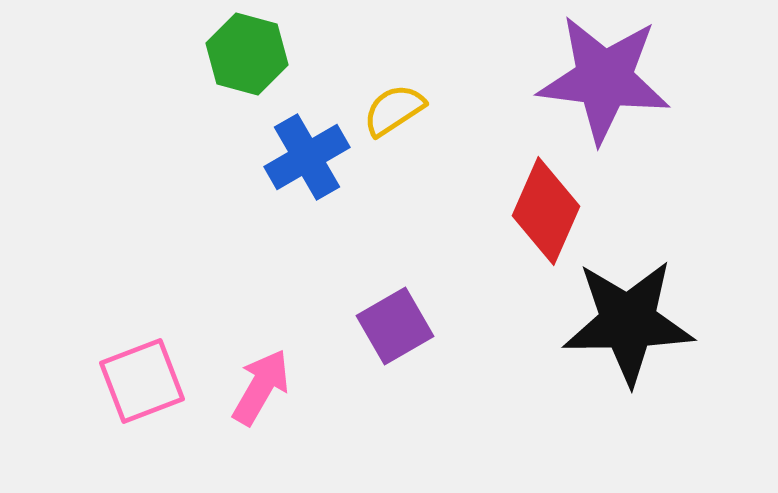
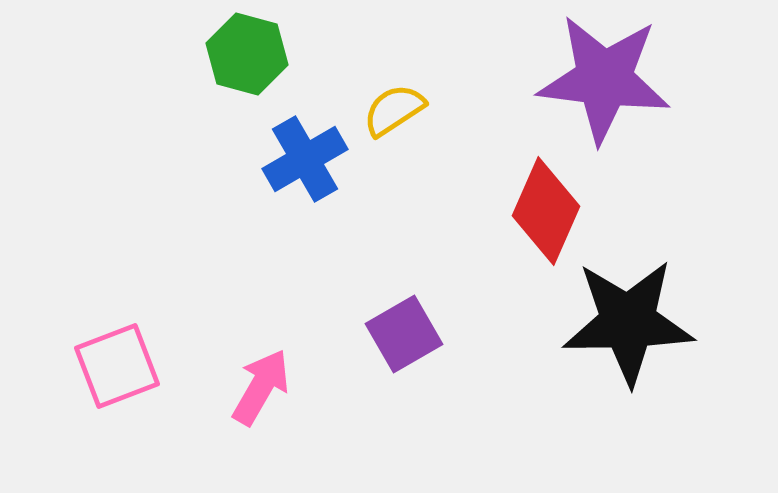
blue cross: moved 2 px left, 2 px down
purple square: moved 9 px right, 8 px down
pink square: moved 25 px left, 15 px up
